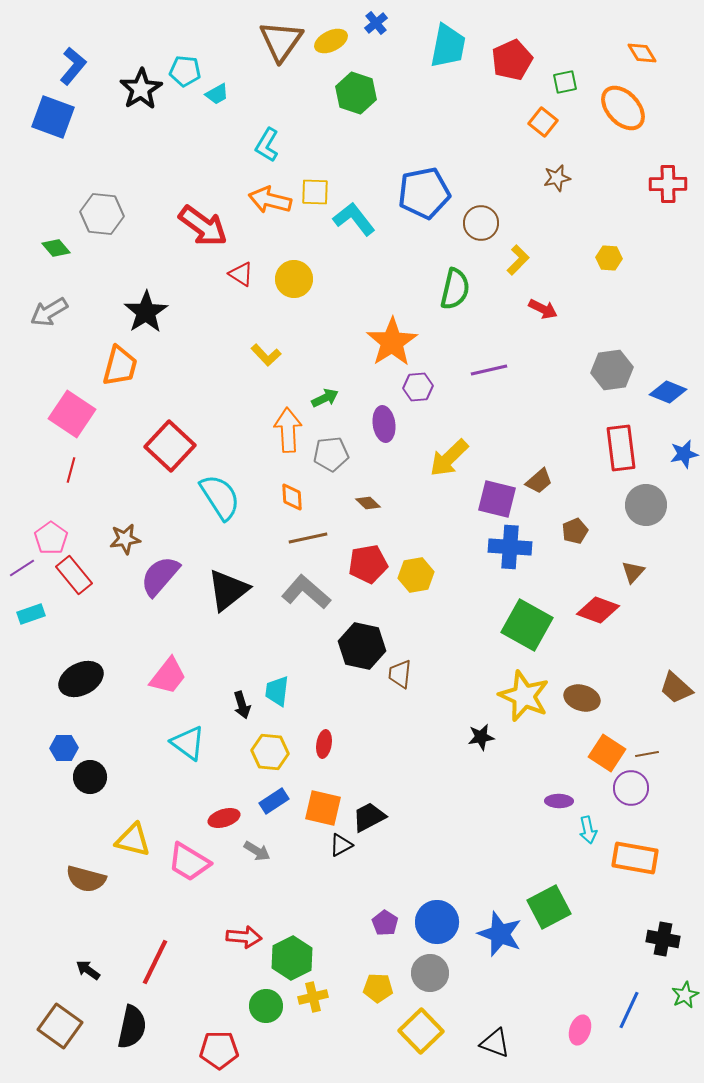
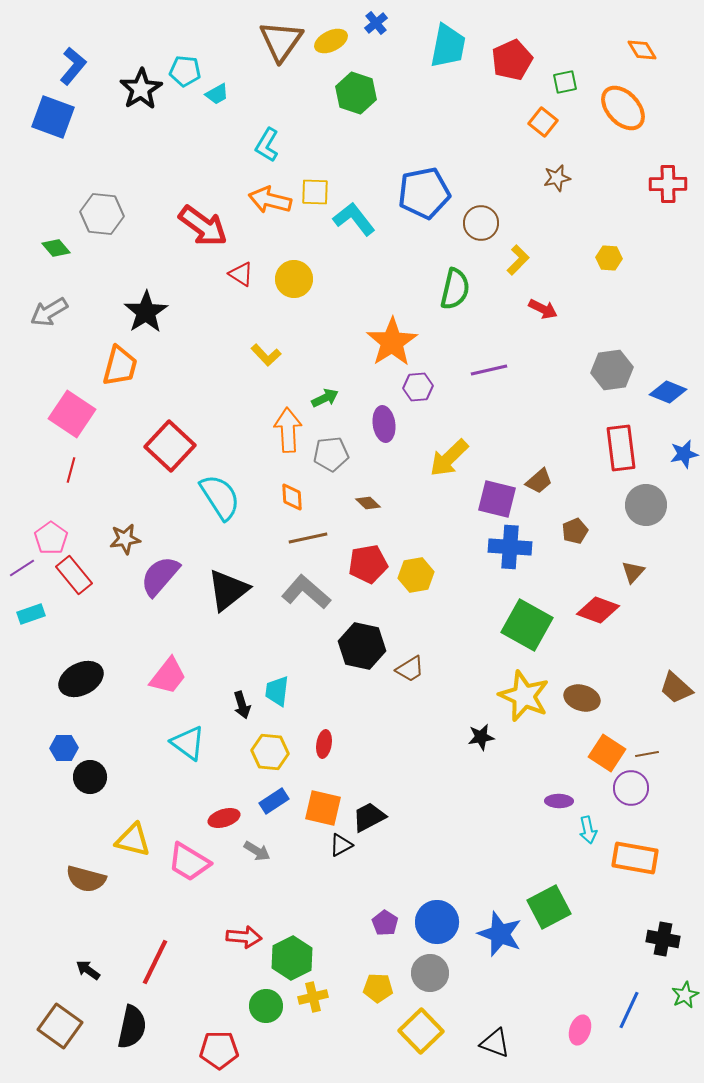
orange diamond at (642, 53): moved 3 px up
brown trapezoid at (400, 674): moved 10 px right, 5 px up; rotated 128 degrees counterclockwise
